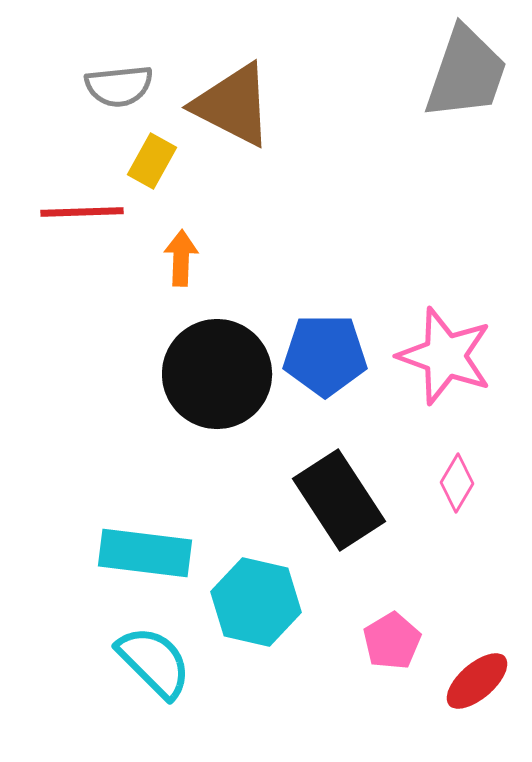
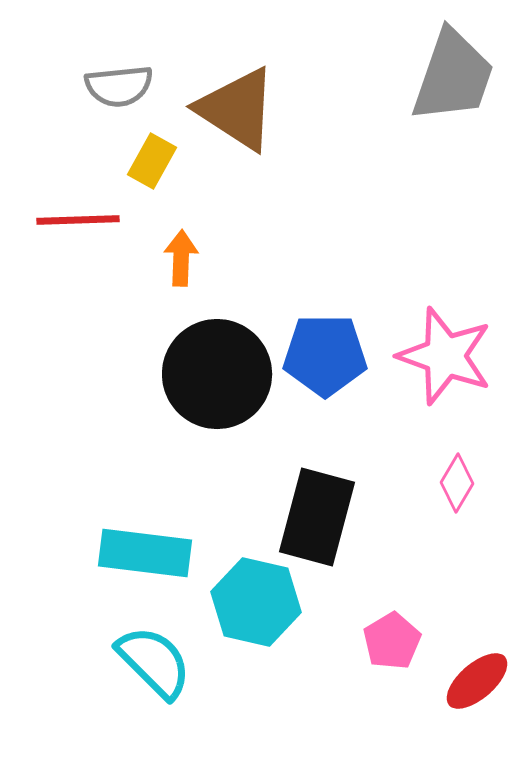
gray trapezoid: moved 13 px left, 3 px down
brown triangle: moved 4 px right, 4 px down; rotated 6 degrees clockwise
red line: moved 4 px left, 8 px down
black rectangle: moved 22 px left, 17 px down; rotated 48 degrees clockwise
